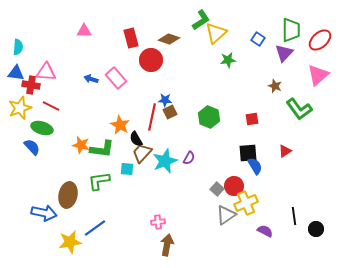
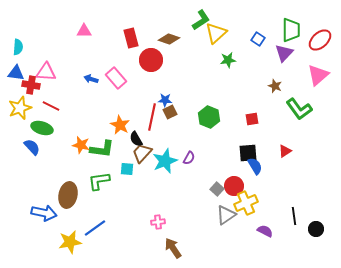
brown arrow at (167, 245): moved 6 px right, 3 px down; rotated 45 degrees counterclockwise
